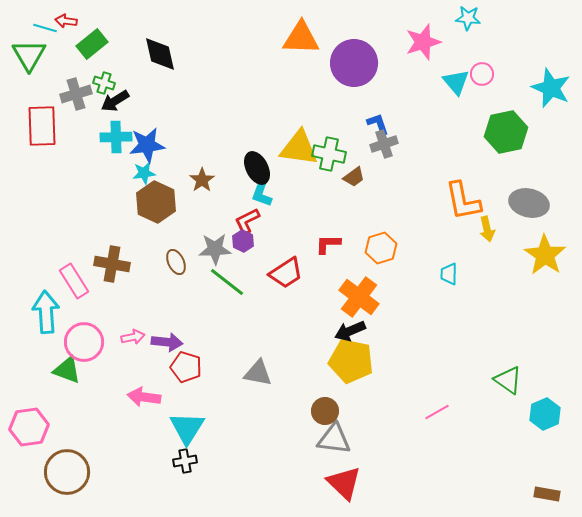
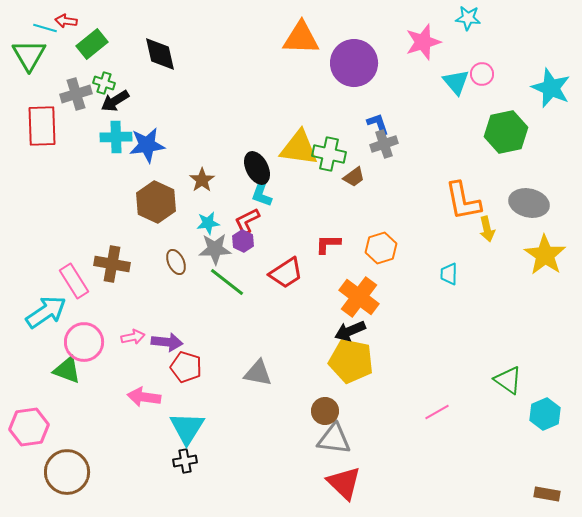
cyan star at (144, 173): moved 64 px right, 50 px down
cyan arrow at (46, 312): rotated 60 degrees clockwise
